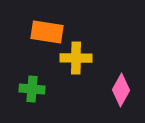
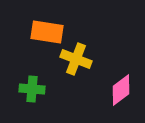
yellow cross: moved 1 px down; rotated 20 degrees clockwise
pink diamond: rotated 24 degrees clockwise
